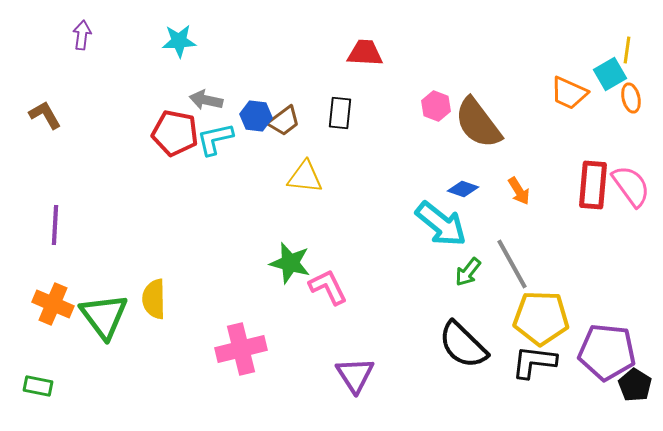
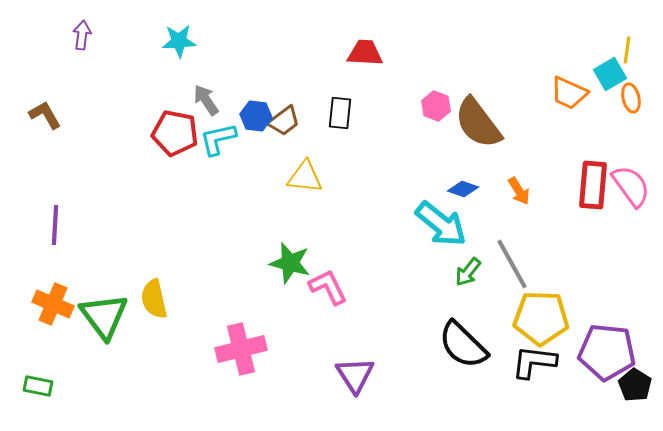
gray arrow: rotated 44 degrees clockwise
cyan L-shape: moved 3 px right
yellow semicircle: rotated 12 degrees counterclockwise
